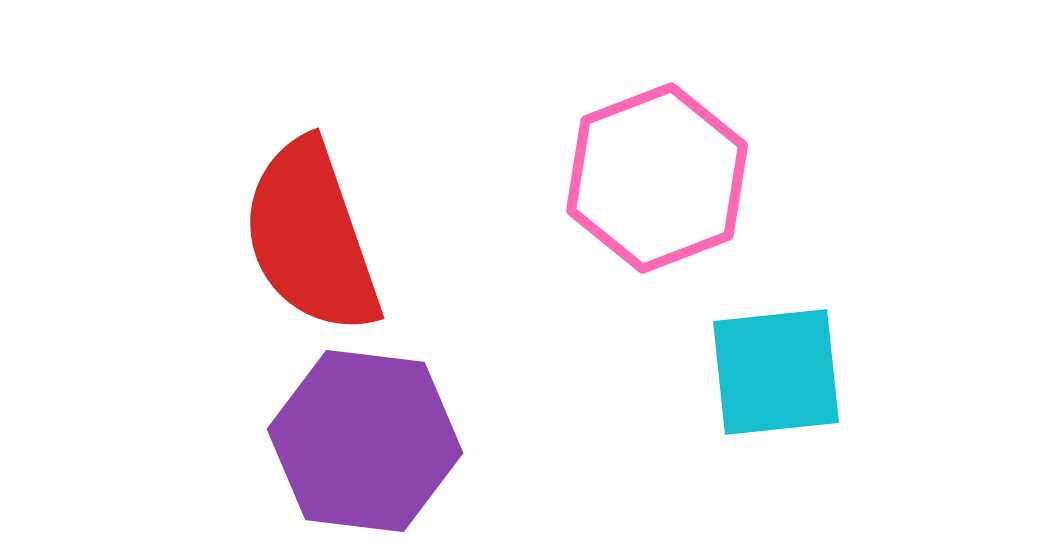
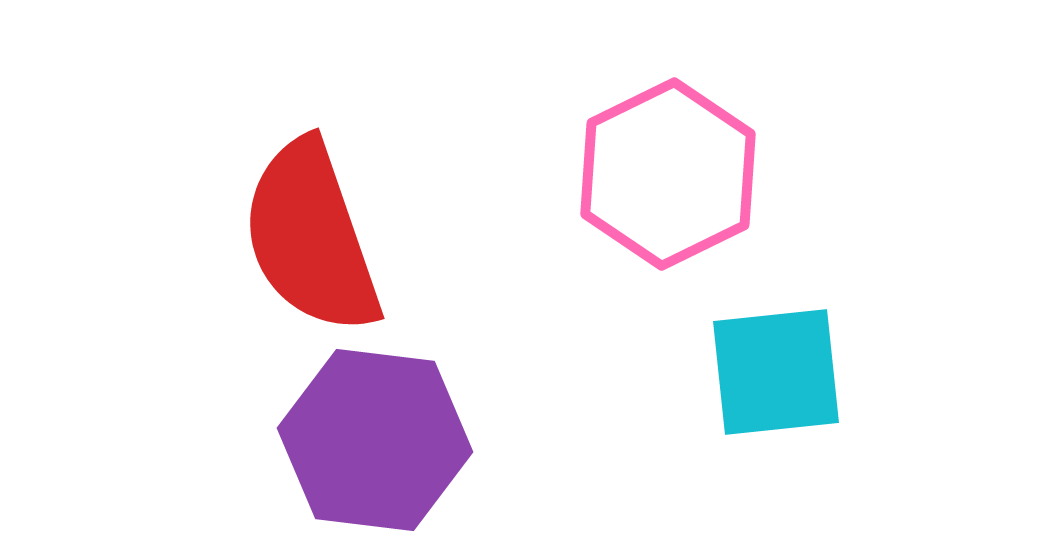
pink hexagon: moved 11 px right, 4 px up; rotated 5 degrees counterclockwise
purple hexagon: moved 10 px right, 1 px up
